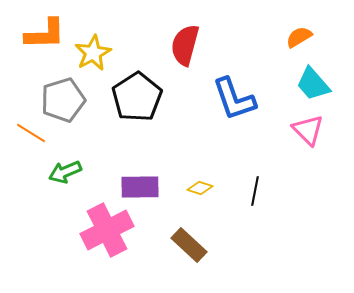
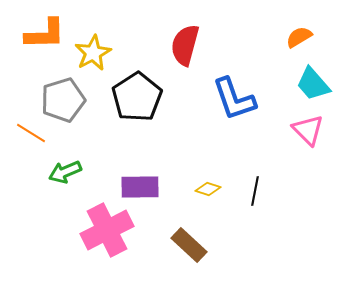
yellow diamond: moved 8 px right, 1 px down
